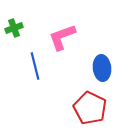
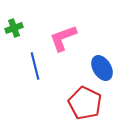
pink L-shape: moved 1 px right, 1 px down
blue ellipse: rotated 25 degrees counterclockwise
red pentagon: moved 5 px left, 5 px up
